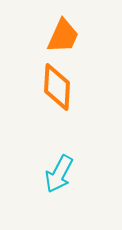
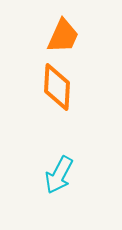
cyan arrow: moved 1 px down
